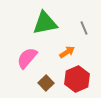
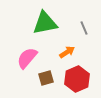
brown square: moved 5 px up; rotated 28 degrees clockwise
